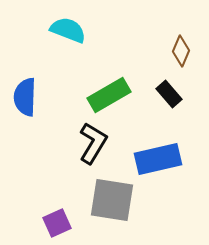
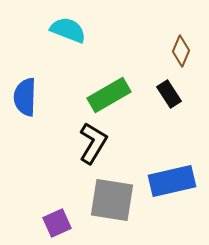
black rectangle: rotated 8 degrees clockwise
blue rectangle: moved 14 px right, 22 px down
